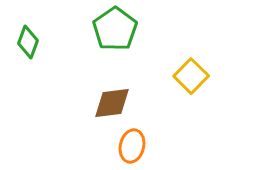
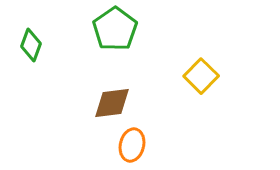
green diamond: moved 3 px right, 3 px down
yellow square: moved 10 px right
orange ellipse: moved 1 px up
